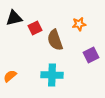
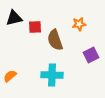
red square: moved 1 px up; rotated 24 degrees clockwise
